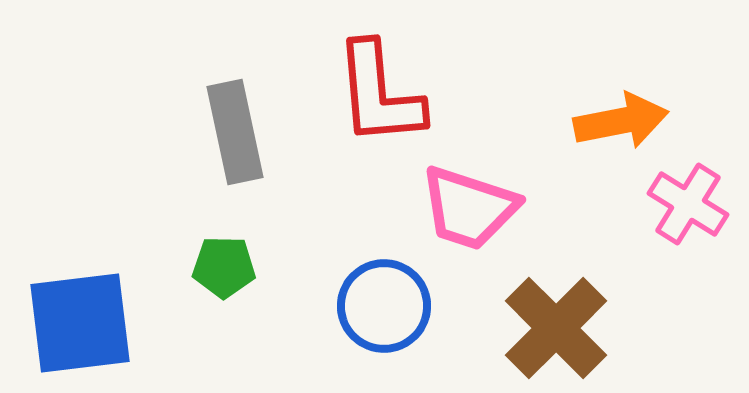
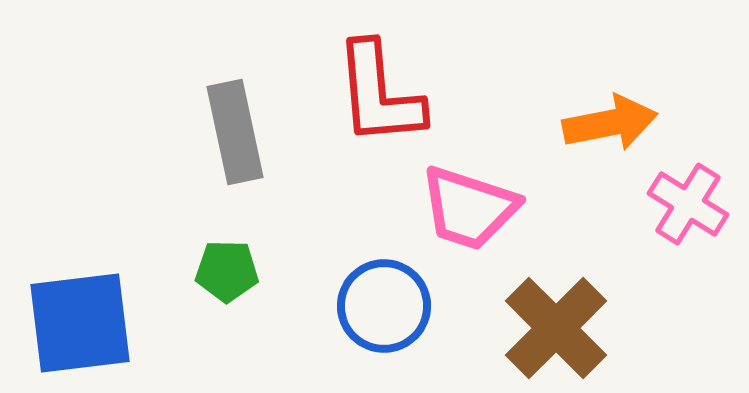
orange arrow: moved 11 px left, 2 px down
green pentagon: moved 3 px right, 4 px down
